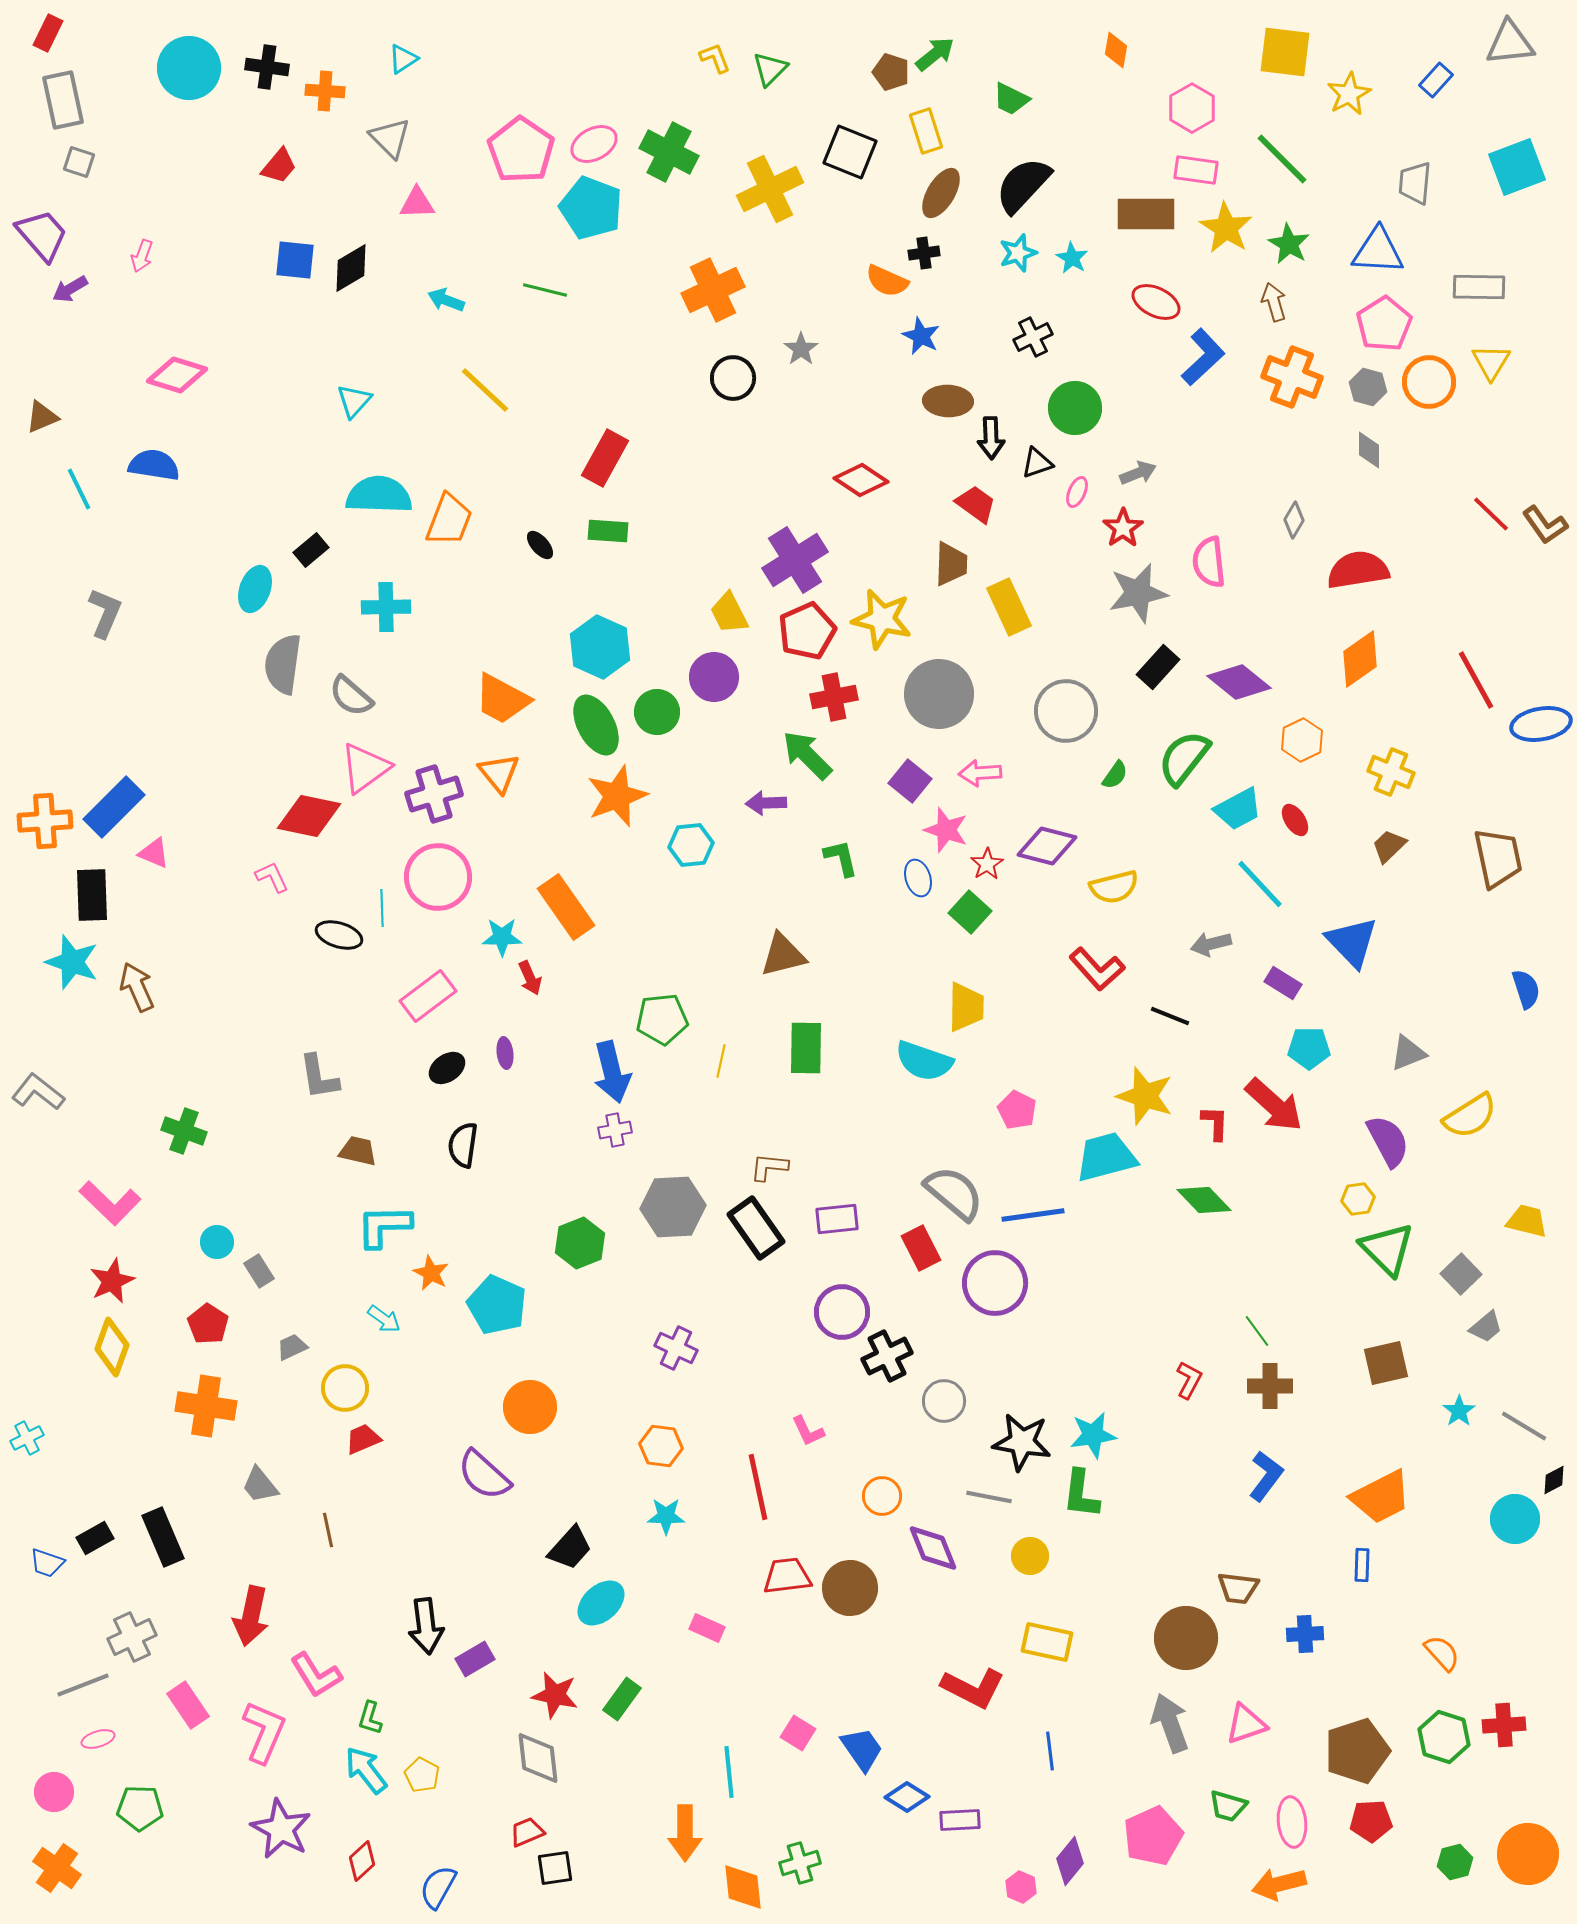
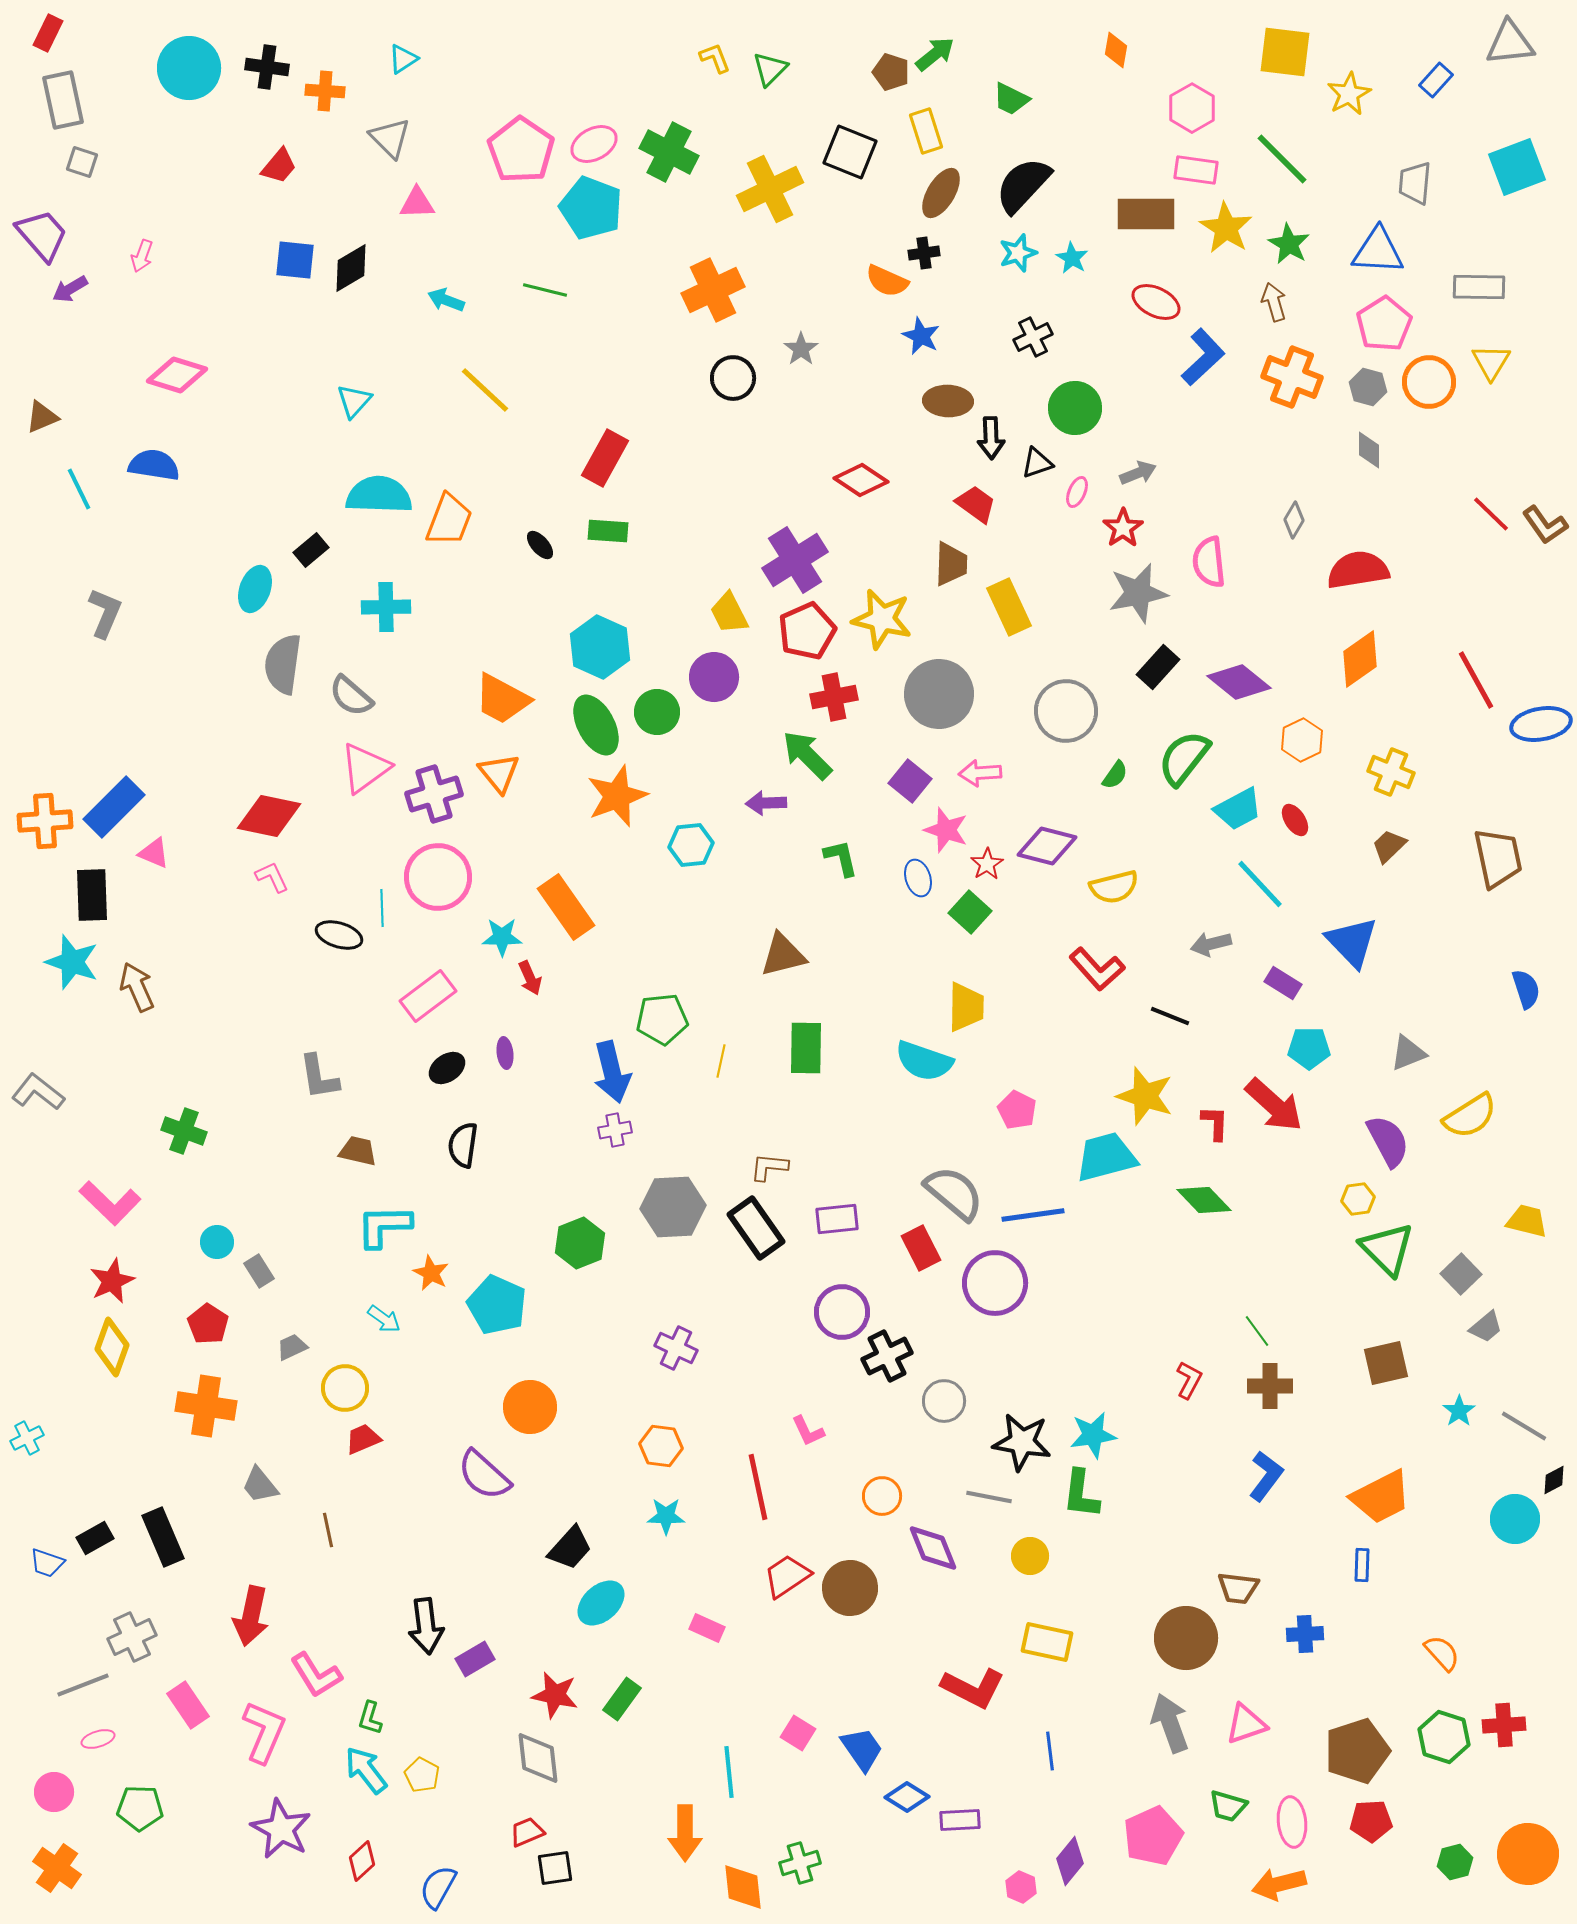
gray square at (79, 162): moved 3 px right
red diamond at (309, 816): moved 40 px left
red trapezoid at (787, 1576): rotated 27 degrees counterclockwise
